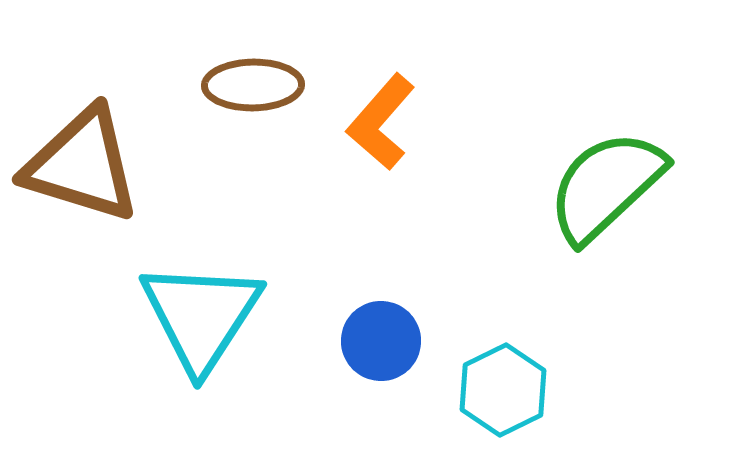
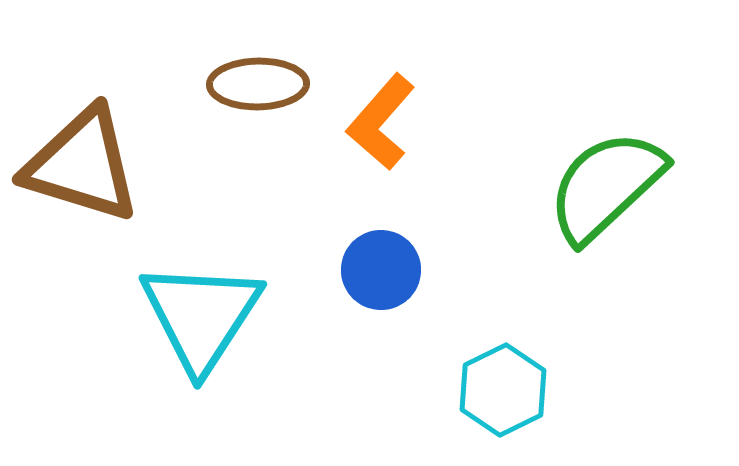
brown ellipse: moved 5 px right, 1 px up
blue circle: moved 71 px up
